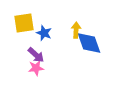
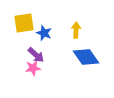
blue diamond: moved 3 px left, 14 px down; rotated 16 degrees counterclockwise
pink star: moved 3 px left
